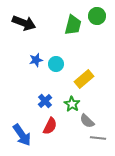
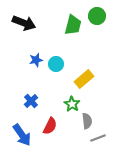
blue cross: moved 14 px left
gray semicircle: rotated 140 degrees counterclockwise
gray line: rotated 28 degrees counterclockwise
